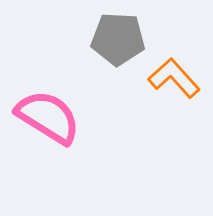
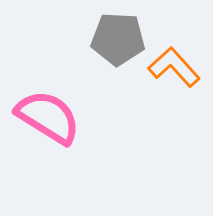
orange L-shape: moved 11 px up
